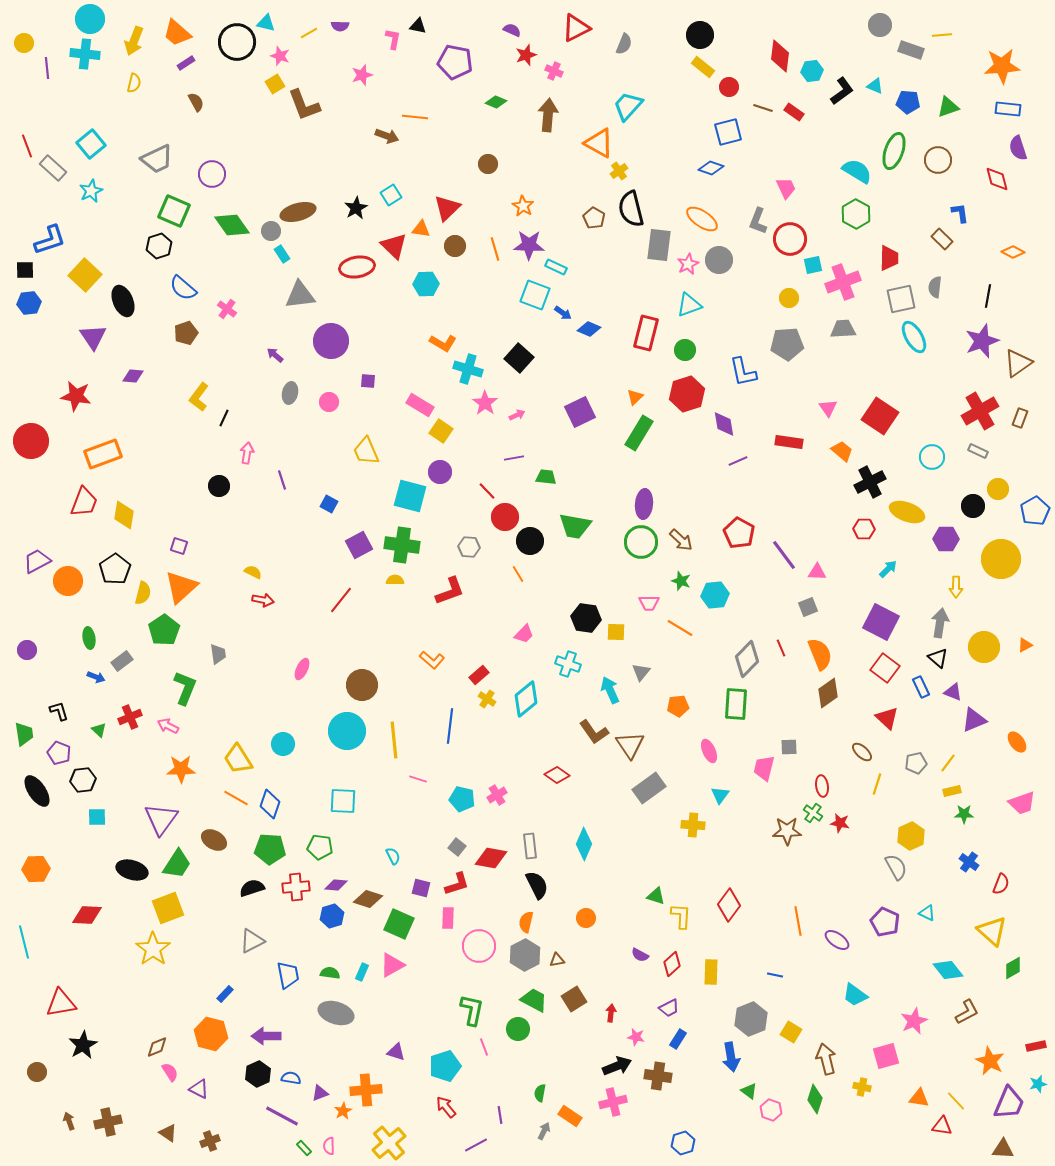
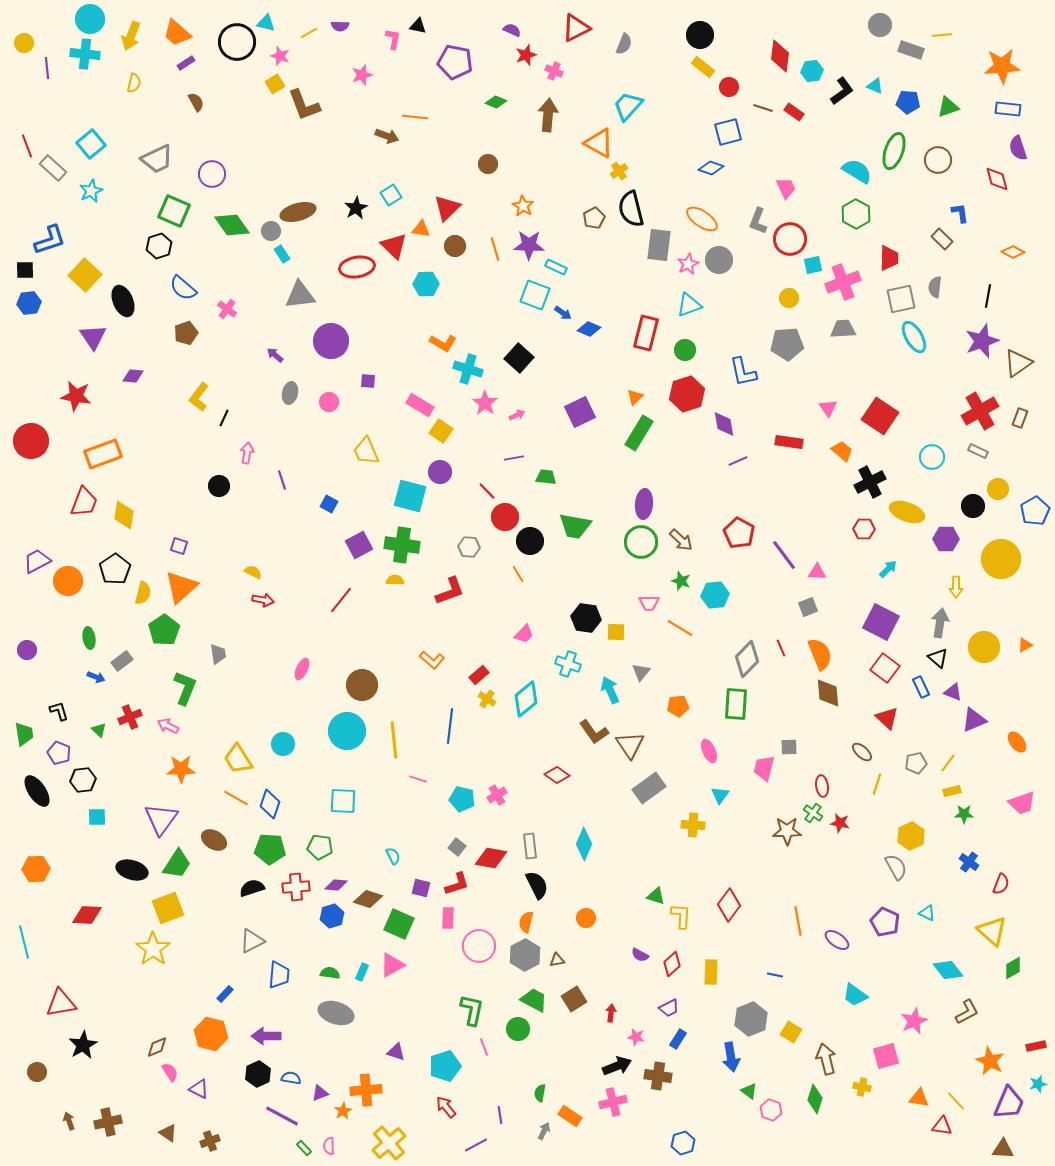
yellow arrow at (134, 41): moved 3 px left, 5 px up
brown pentagon at (594, 218): rotated 15 degrees clockwise
brown diamond at (828, 693): rotated 60 degrees counterclockwise
blue trapezoid at (288, 975): moved 9 px left; rotated 16 degrees clockwise
